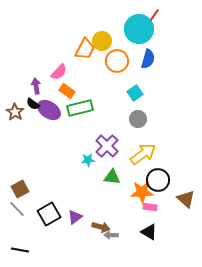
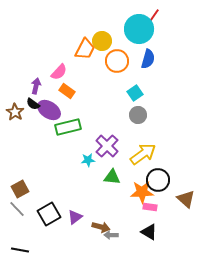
purple arrow: rotated 21 degrees clockwise
green rectangle: moved 12 px left, 19 px down
gray circle: moved 4 px up
